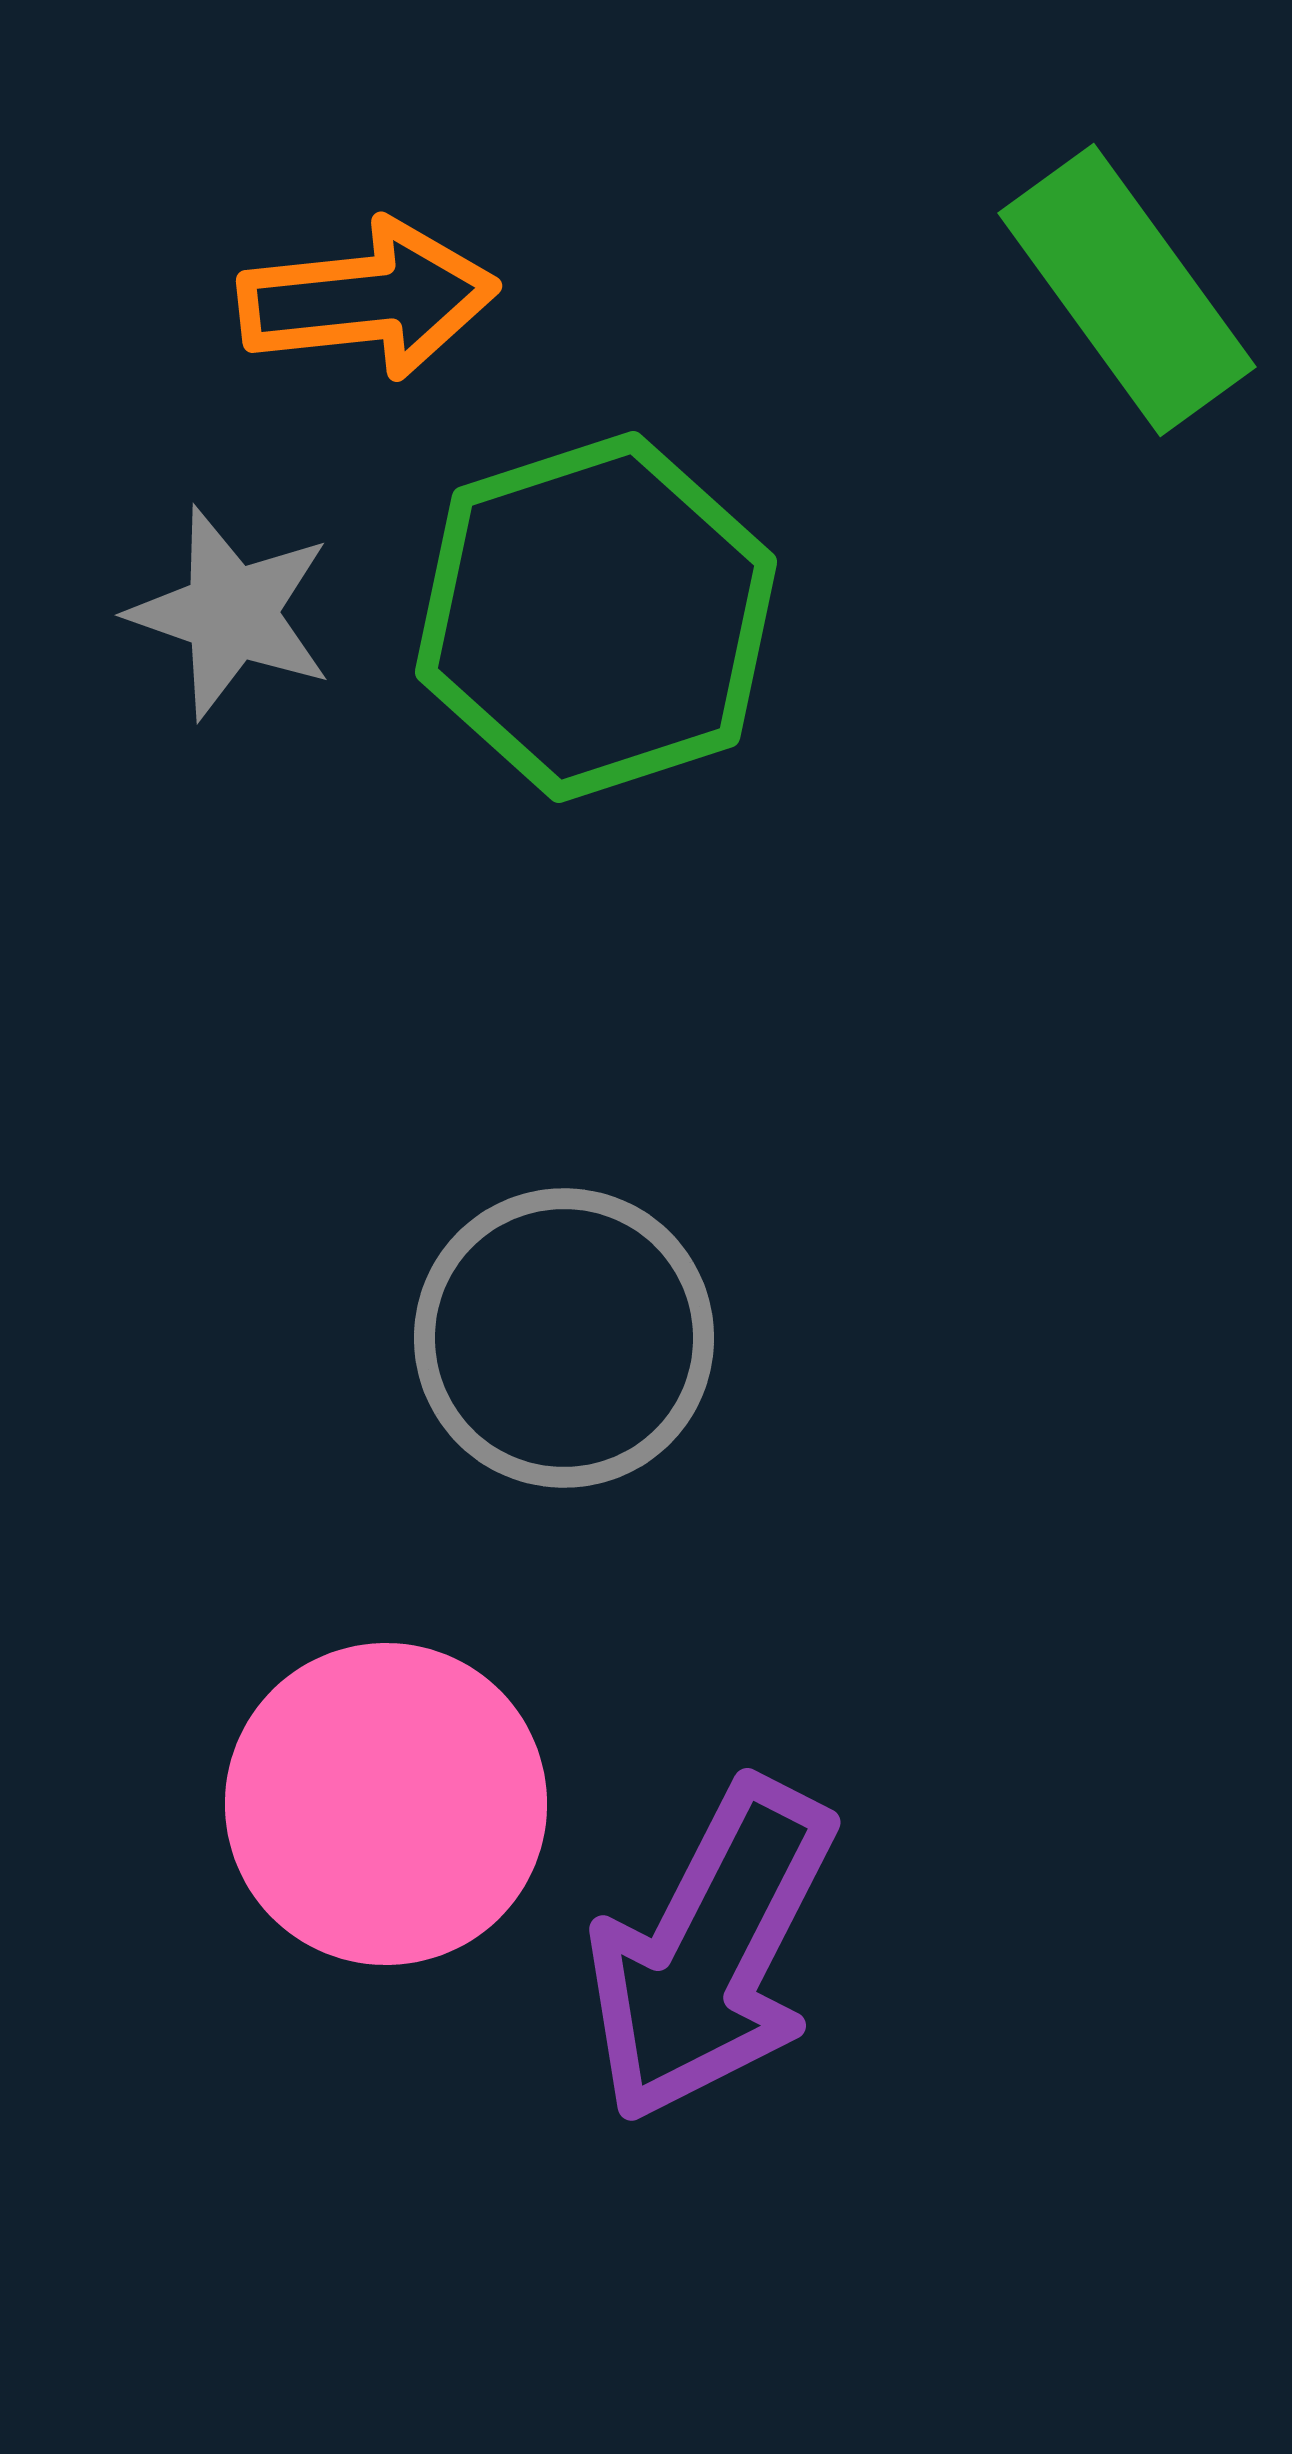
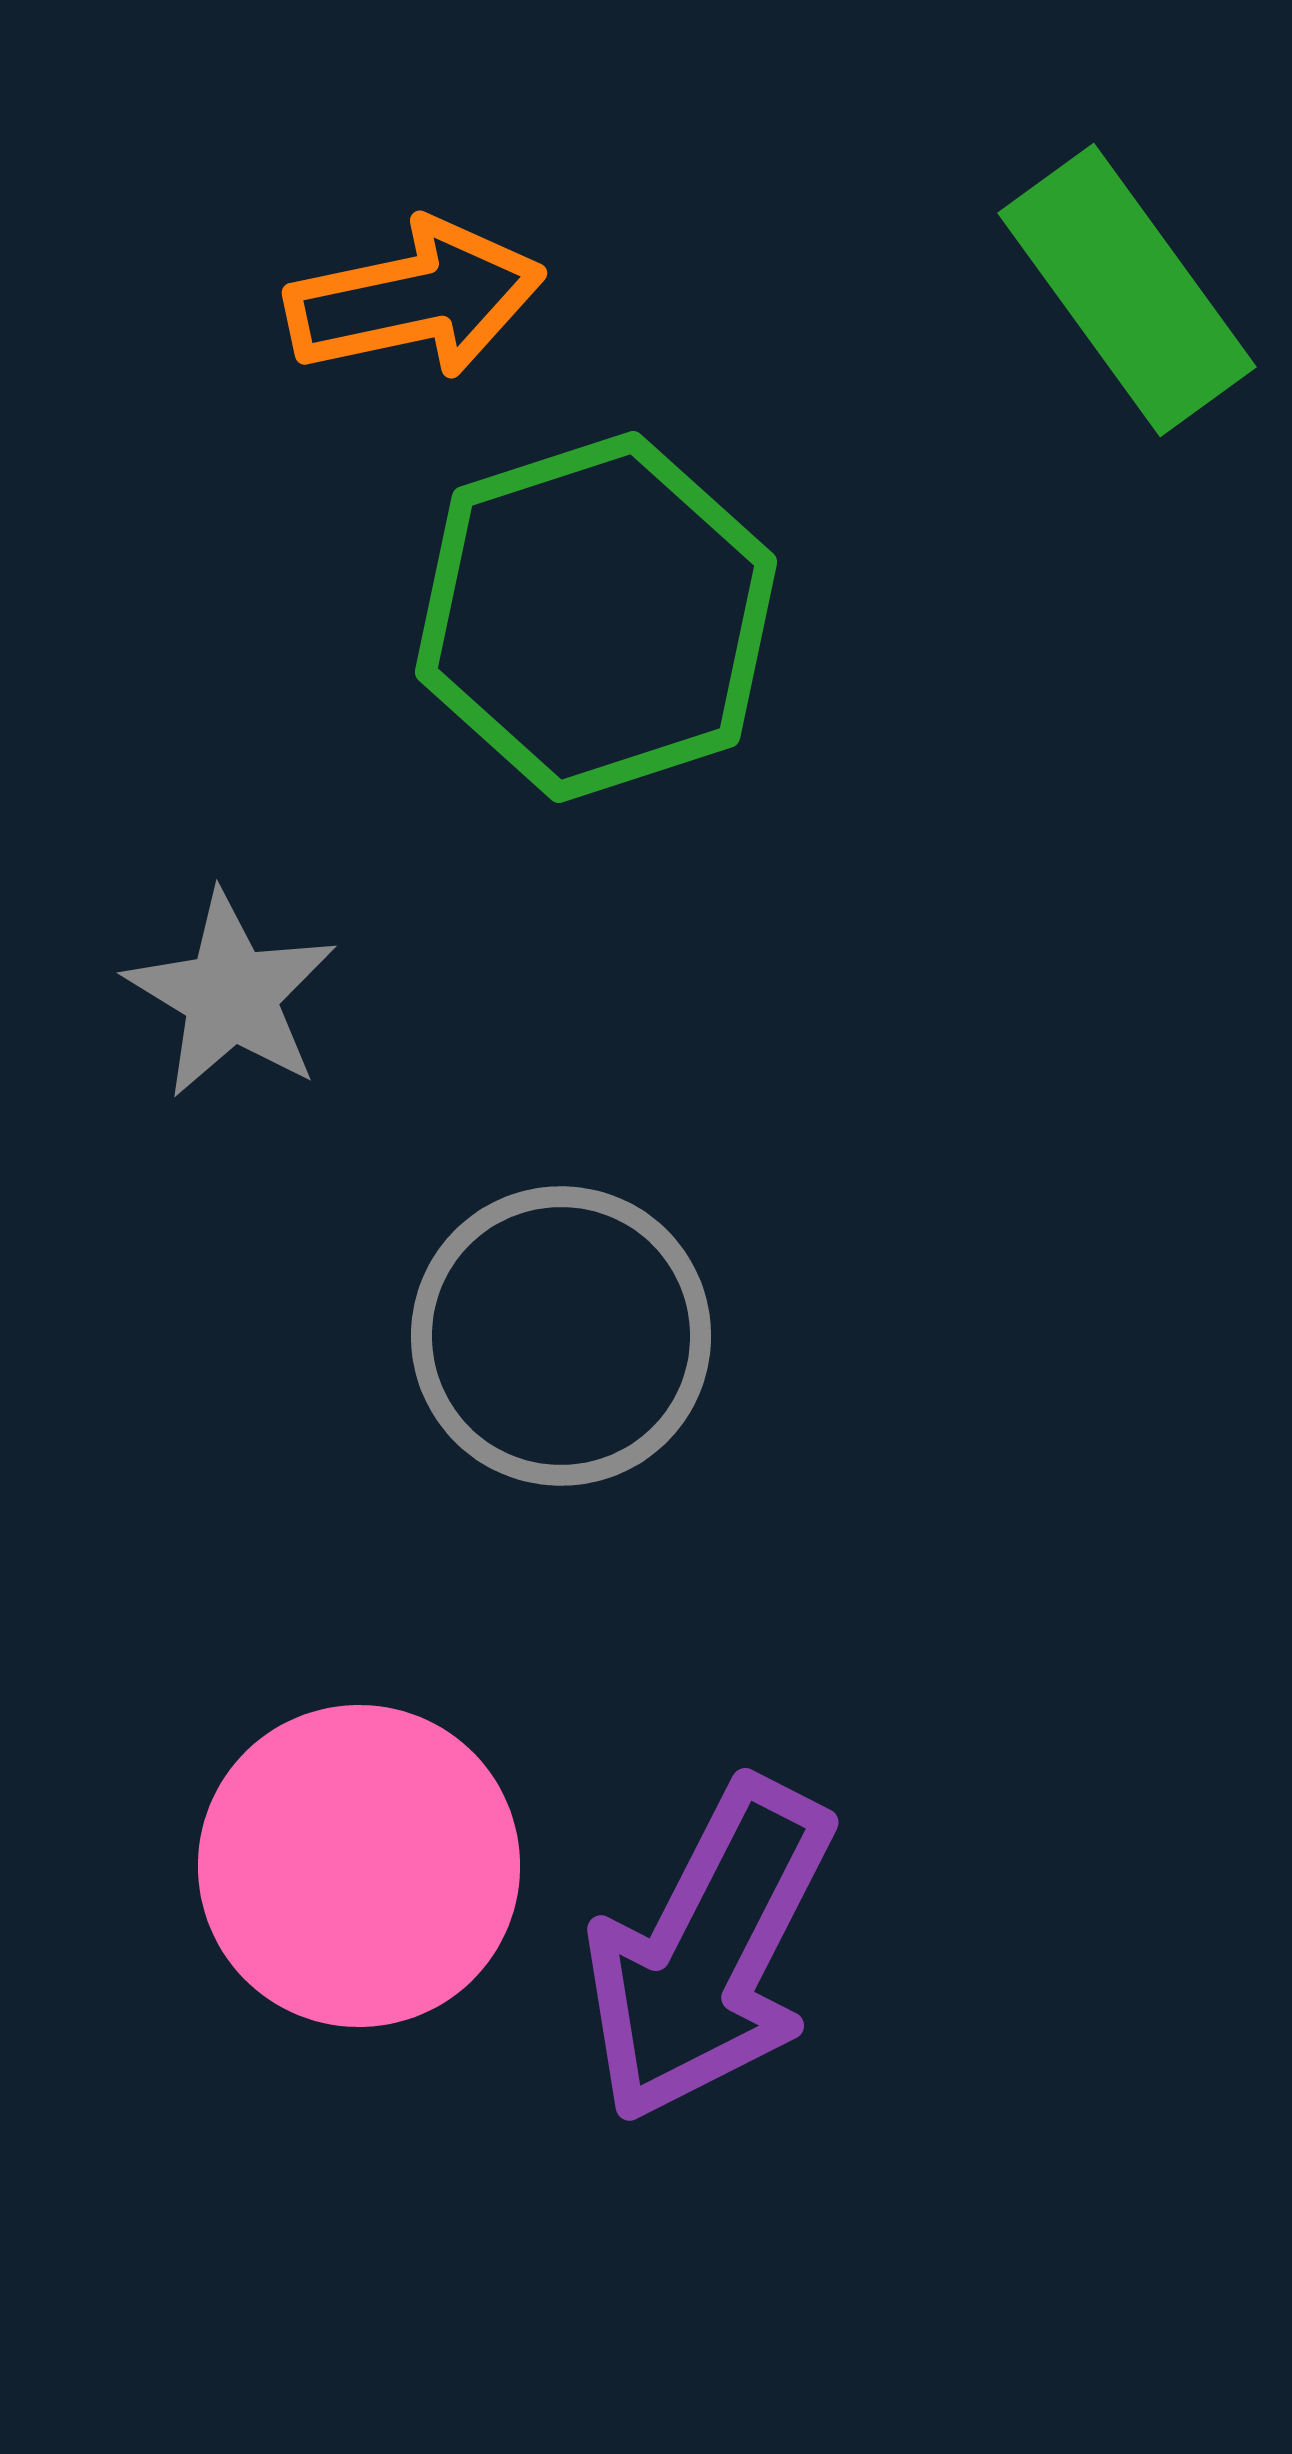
orange arrow: moved 47 px right; rotated 6 degrees counterclockwise
gray star: moved 382 px down; rotated 12 degrees clockwise
gray circle: moved 3 px left, 2 px up
pink circle: moved 27 px left, 62 px down
purple arrow: moved 2 px left
